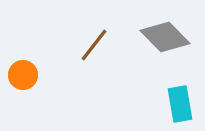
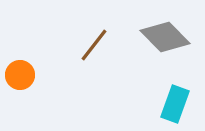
orange circle: moved 3 px left
cyan rectangle: moved 5 px left; rotated 30 degrees clockwise
